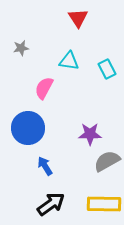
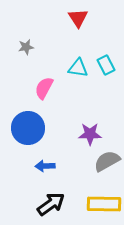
gray star: moved 5 px right, 1 px up
cyan triangle: moved 9 px right, 7 px down
cyan rectangle: moved 1 px left, 4 px up
blue arrow: rotated 60 degrees counterclockwise
